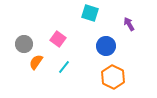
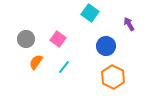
cyan square: rotated 18 degrees clockwise
gray circle: moved 2 px right, 5 px up
